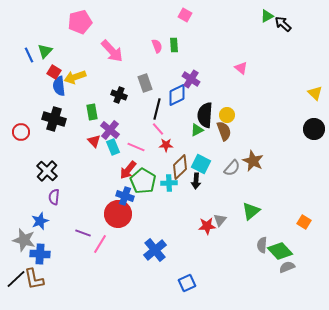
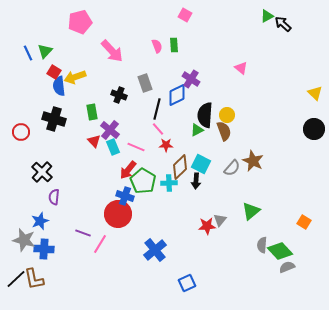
blue line at (29, 55): moved 1 px left, 2 px up
black cross at (47, 171): moved 5 px left, 1 px down
blue cross at (40, 254): moved 4 px right, 5 px up
